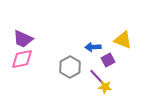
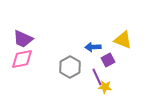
purple line: rotated 18 degrees clockwise
